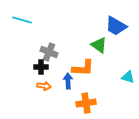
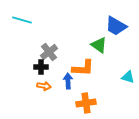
gray cross: rotated 30 degrees clockwise
